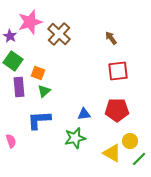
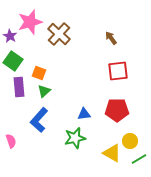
orange square: moved 1 px right
blue L-shape: rotated 45 degrees counterclockwise
green line: rotated 14 degrees clockwise
